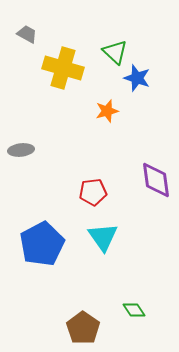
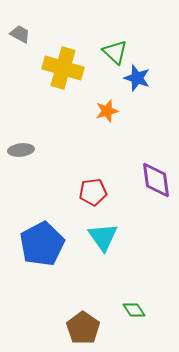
gray trapezoid: moved 7 px left
